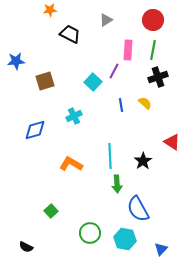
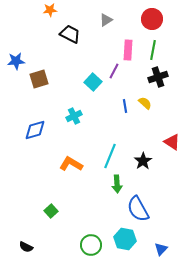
red circle: moved 1 px left, 1 px up
brown square: moved 6 px left, 2 px up
blue line: moved 4 px right, 1 px down
cyan line: rotated 25 degrees clockwise
green circle: moved 1 px right, 12 px down
